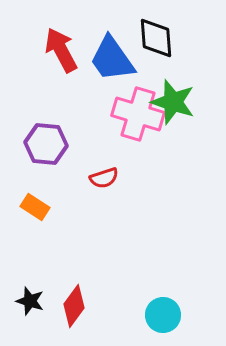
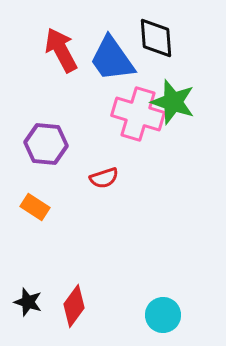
black star: moved 2 px left, 1 px down
